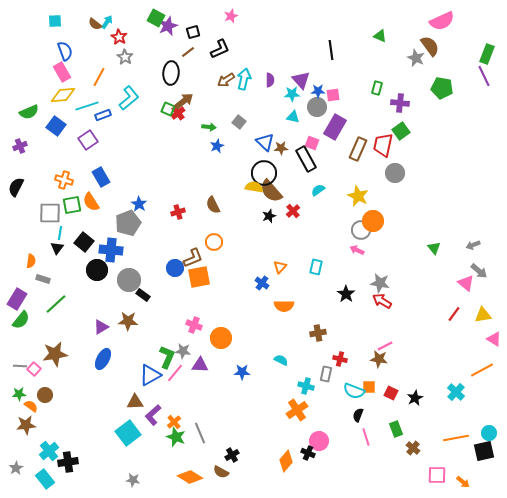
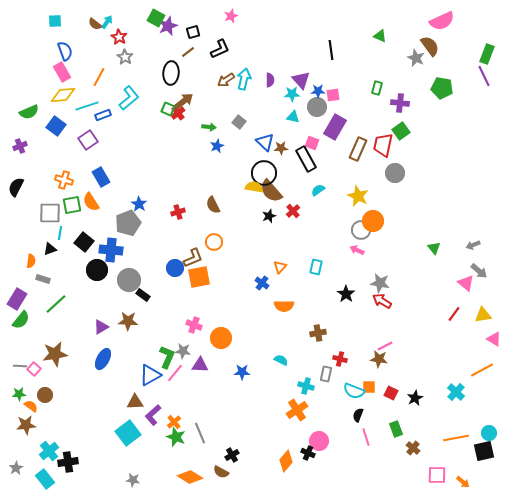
black triangle at (57, 248): moved 7 px left, 1 px down; rotated 32 degrees clockwise
